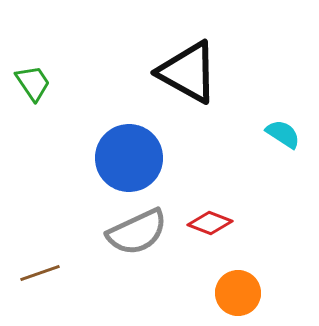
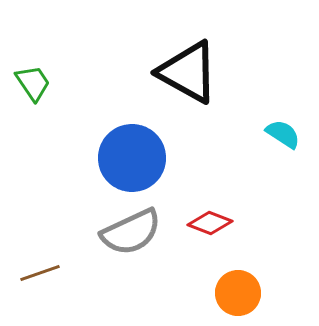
blue circle: moved 3 px right
gray semicircle: moved 6 px left
